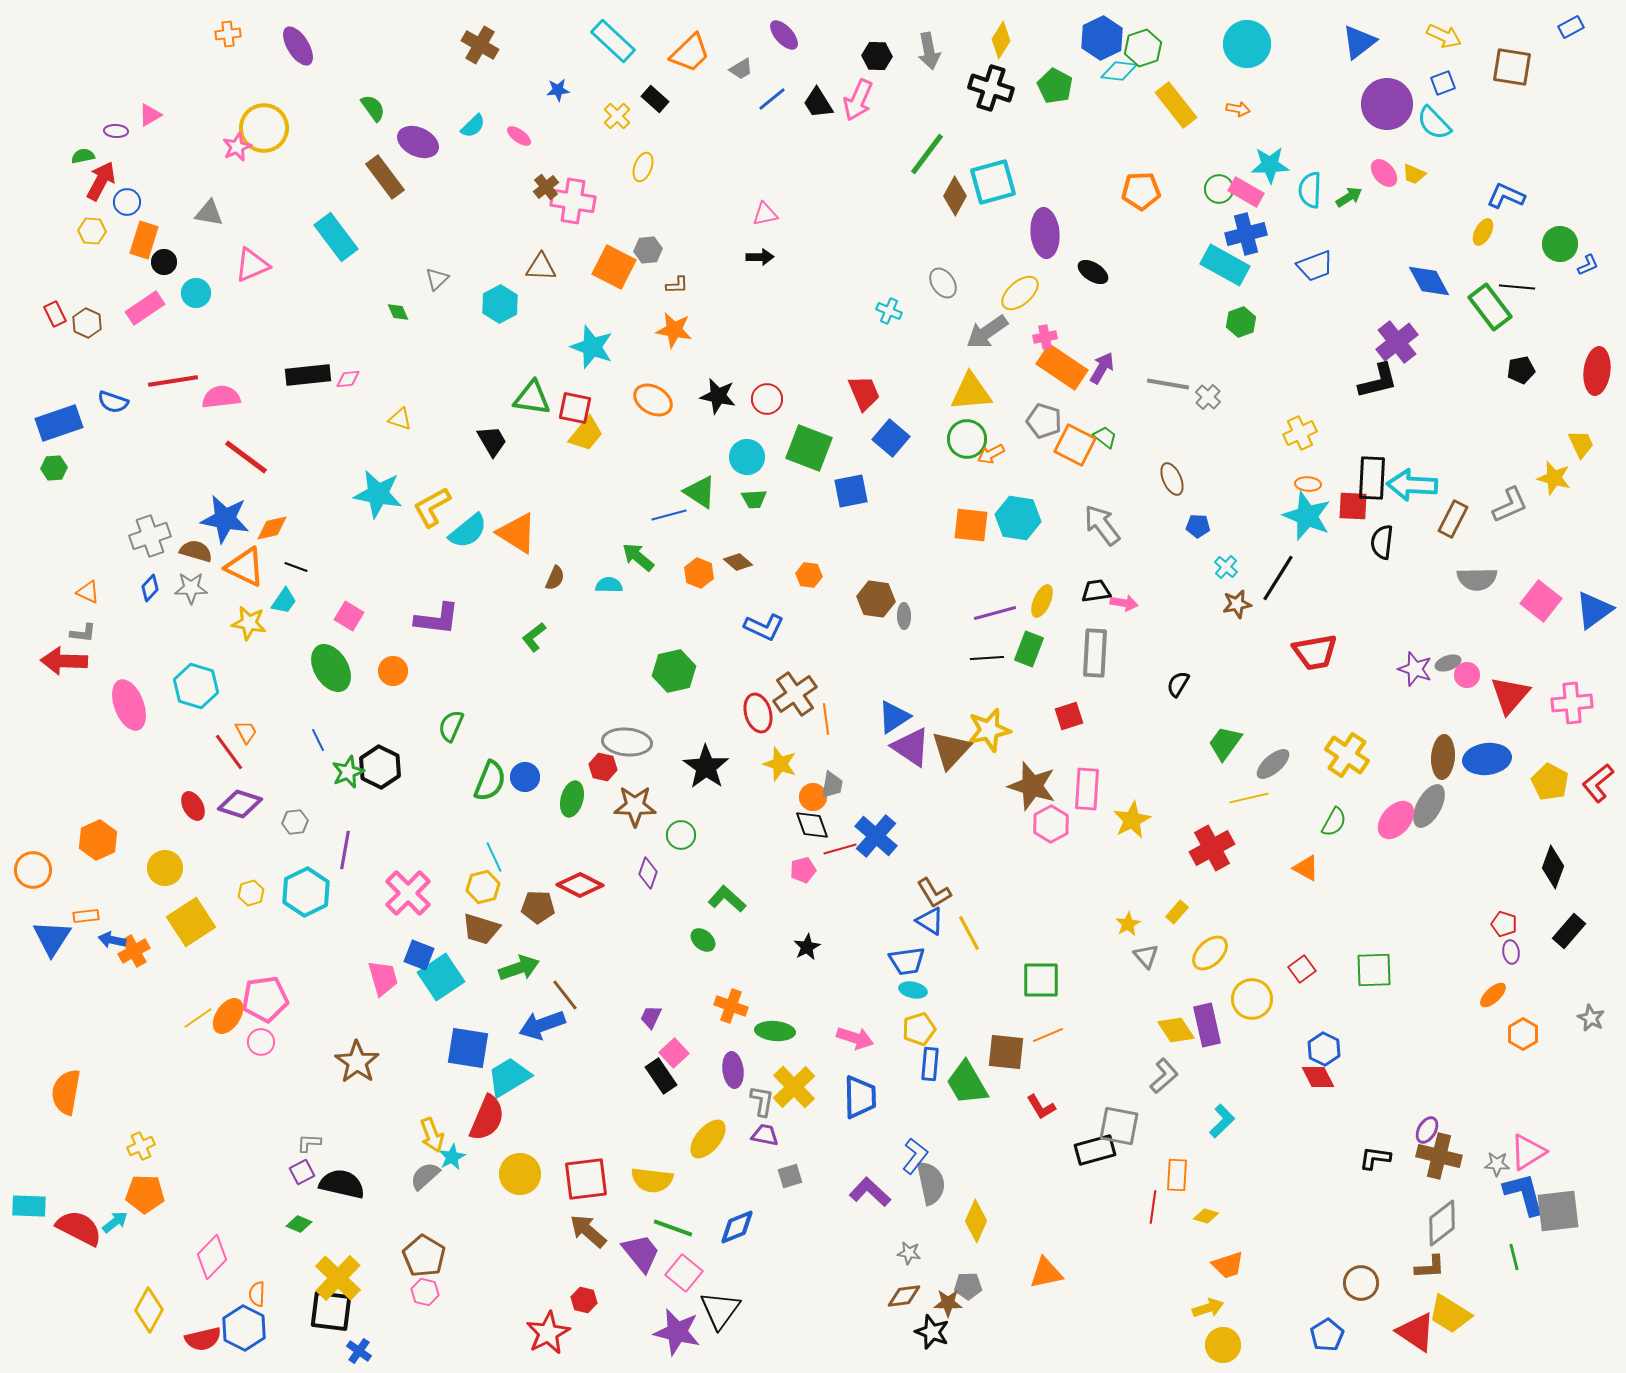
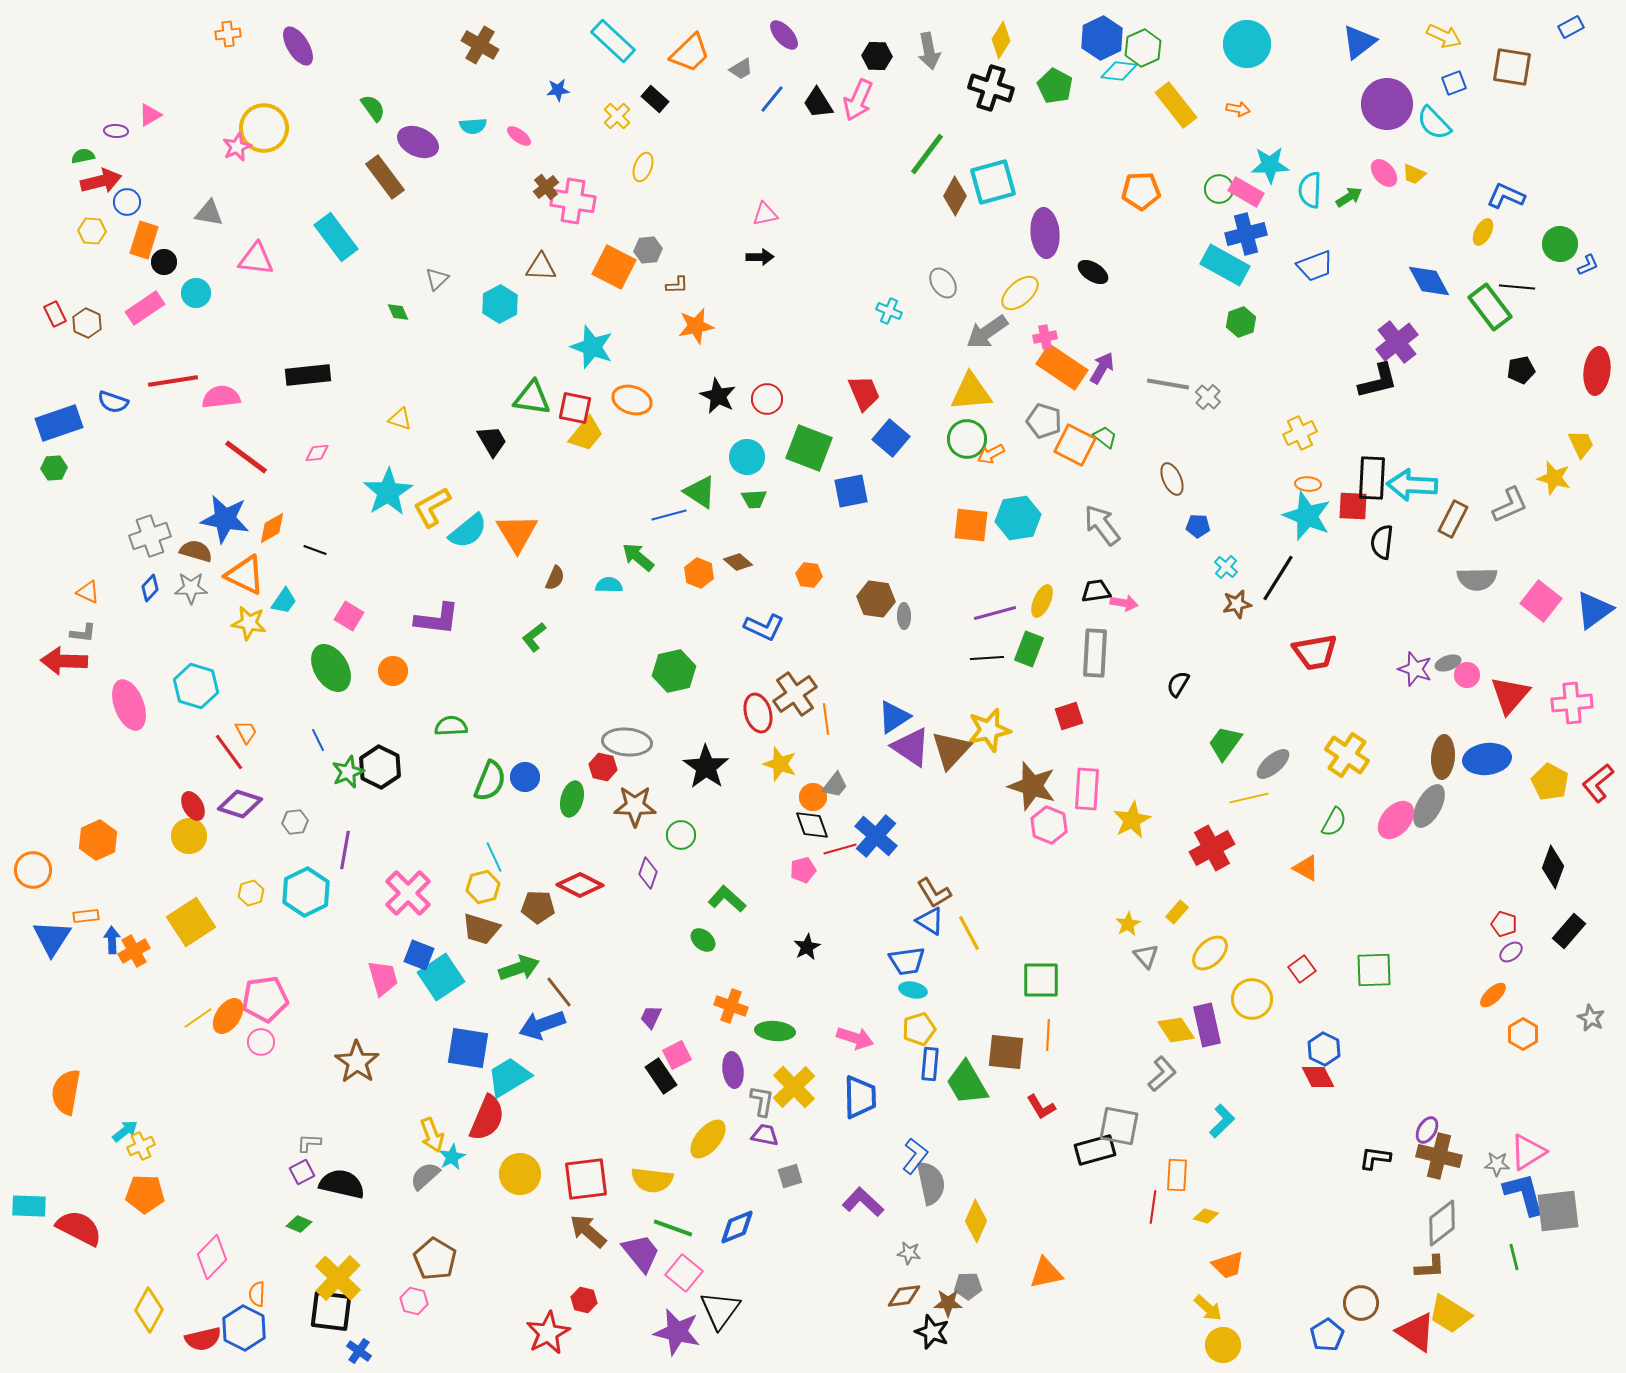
green hexagon at (1143, 48): rotated 6 degrees counterclockwise
blue square at (1443, 83): moved 11 px right
blue line at (772, 99): rotated 12 degrees counterclockwise
cyan semicircle at (473, 126): rotated 40 degrees clockwise
red arrow at (101, 181): rotated 48 degrees clockwise
pink triangle at (252, 265): moved 4 px right, 6 px up; rotated 30 degrees clockwise
orange star at (674, 330): moved 22 px right, 4 px up; rotated 21 degrees counterclockwise
pink diamond at (348, 379): moved 31 px left, 74 px down
black star at (718, 396): rotated 15 degrees clockwise
orange ellipse at (653, 400): moved 21 px left; rotated 12 degrees counterclockwise
cyan star at (378, 494): moved 10 px right, 2 px up; rotated 30 degrees clockwise
cyan hexagon at (1018, 518): rotated 18 degrees counterclockwise
orange diamond at (272, 528): rotated 16 degrees counterclockwise
orange triangle at (517, 533): rotated 27 degrees clockwise
orange triangle at (245, 567): moved 8 px down
black line at (296, 567): moved 19 px right, 17 px up
green semicircle at (451, 726): rotated 64 degrees clockwise
gray trapezoid at (832, 785): moved 3 px right; rotated 28 degrees clockwise
pink hexagon at (1051, 824): moved 2 px left, 1 px down; rotated 9 degrees counterclockwise
yellow circle at (165, 868): moved 24 px right, 32 px up
blue arrow at (112, 940): rotated 76 degrees clockwise
purple ellipse at (1511, 952): rotated 60 degrees clockwise
brown line at (565, 995): moved 6 px left, 3 px up
orange line at (1048, 1035): rotated 64 degrees counterclockwise
pink square at (674, 1053): moved 3 px right, 2 px down; rotated 16 degrees clockwise
gray L-shape at (1164, 1076): moved 2 px left, 2 px up
purple L-shape at (870, 1192): moved 7 px left, 10 px down
cyan arrow at (115, 1222): moved 10 px right, 91 px up
brown pentagon at (424, 1256): moved 11 px right, 3 px down
brown circle at (1361, 1283): moved 20 px down
pink hexagon at (425, 1292): moved 11 px left, 9 px down
yellow arrow at (1208, 1308): rotated 60 degrees clockwise
